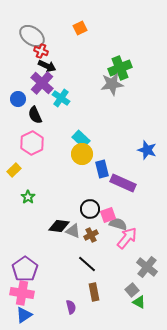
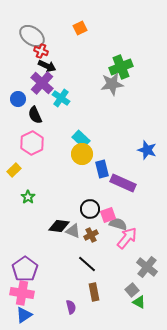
green cross: moved 1 px right, 1 px up
